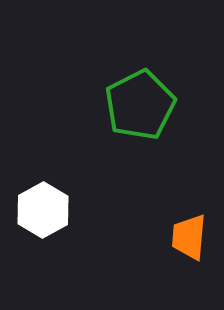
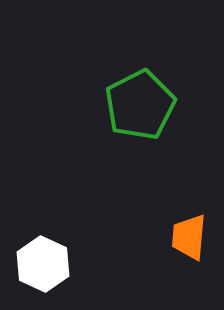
white hexagon: moved 54 px down; rotated 6 degrees counterclockwise
